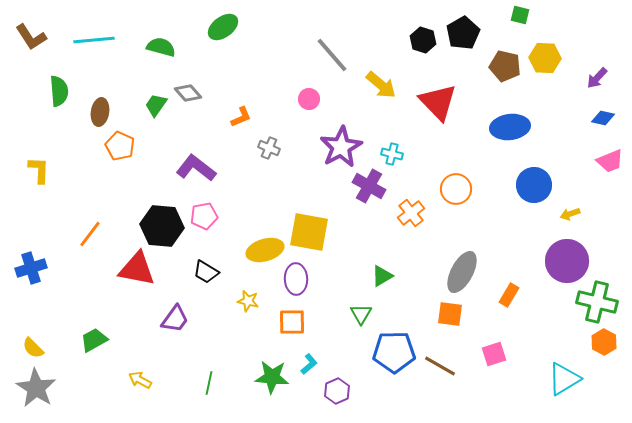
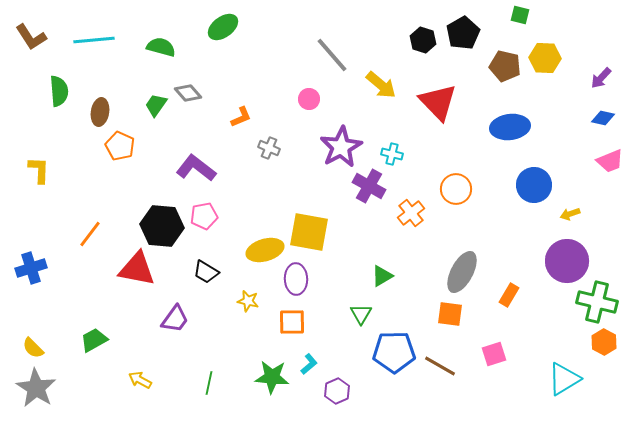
purple arrow at (597, 78): moved 4 px right
